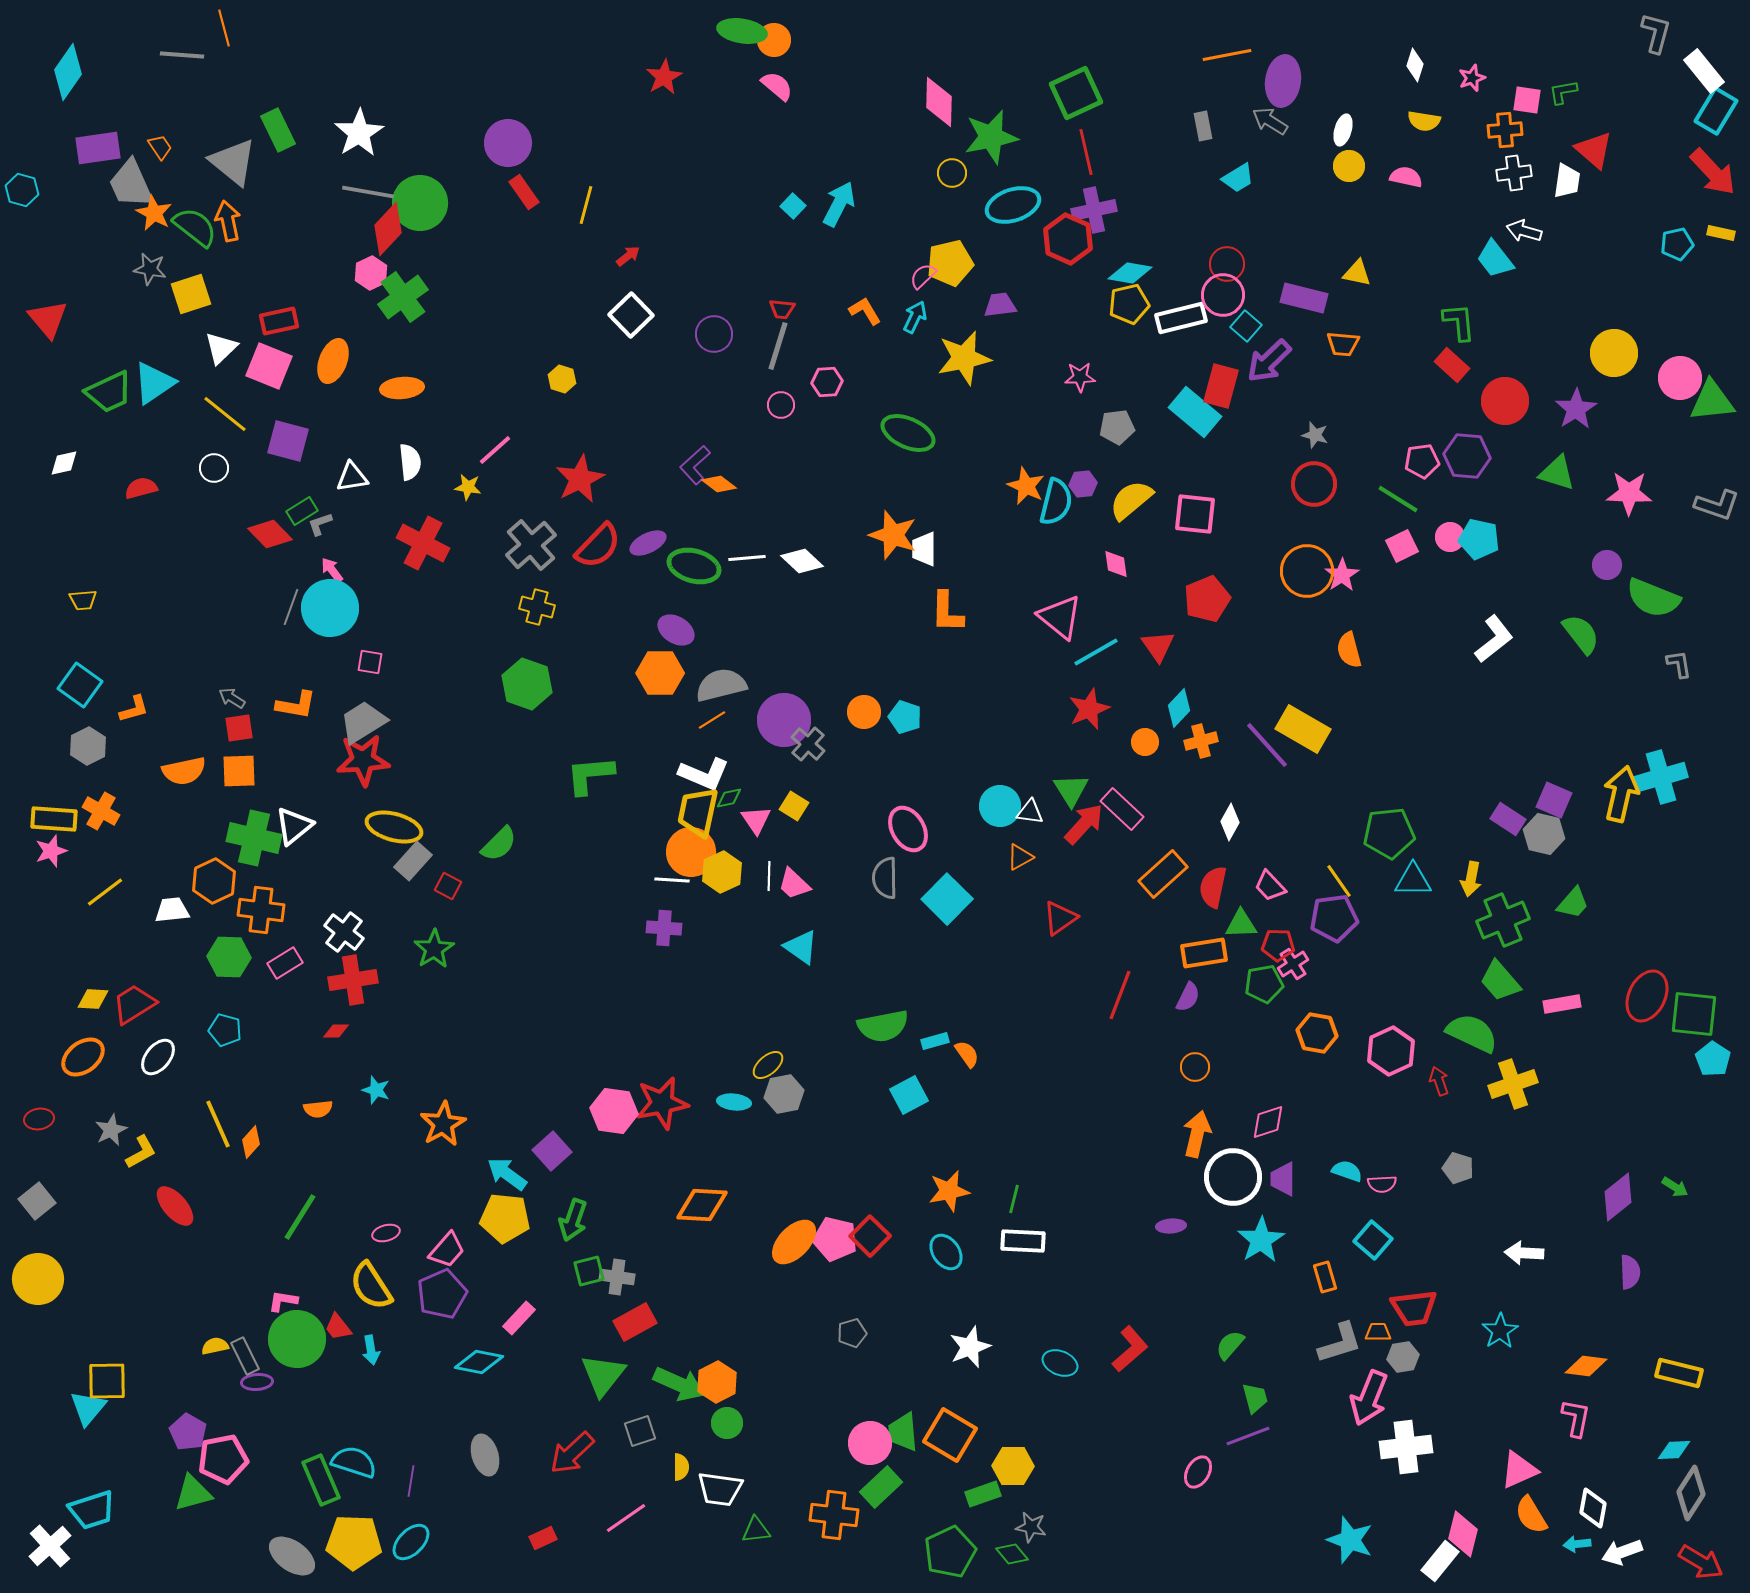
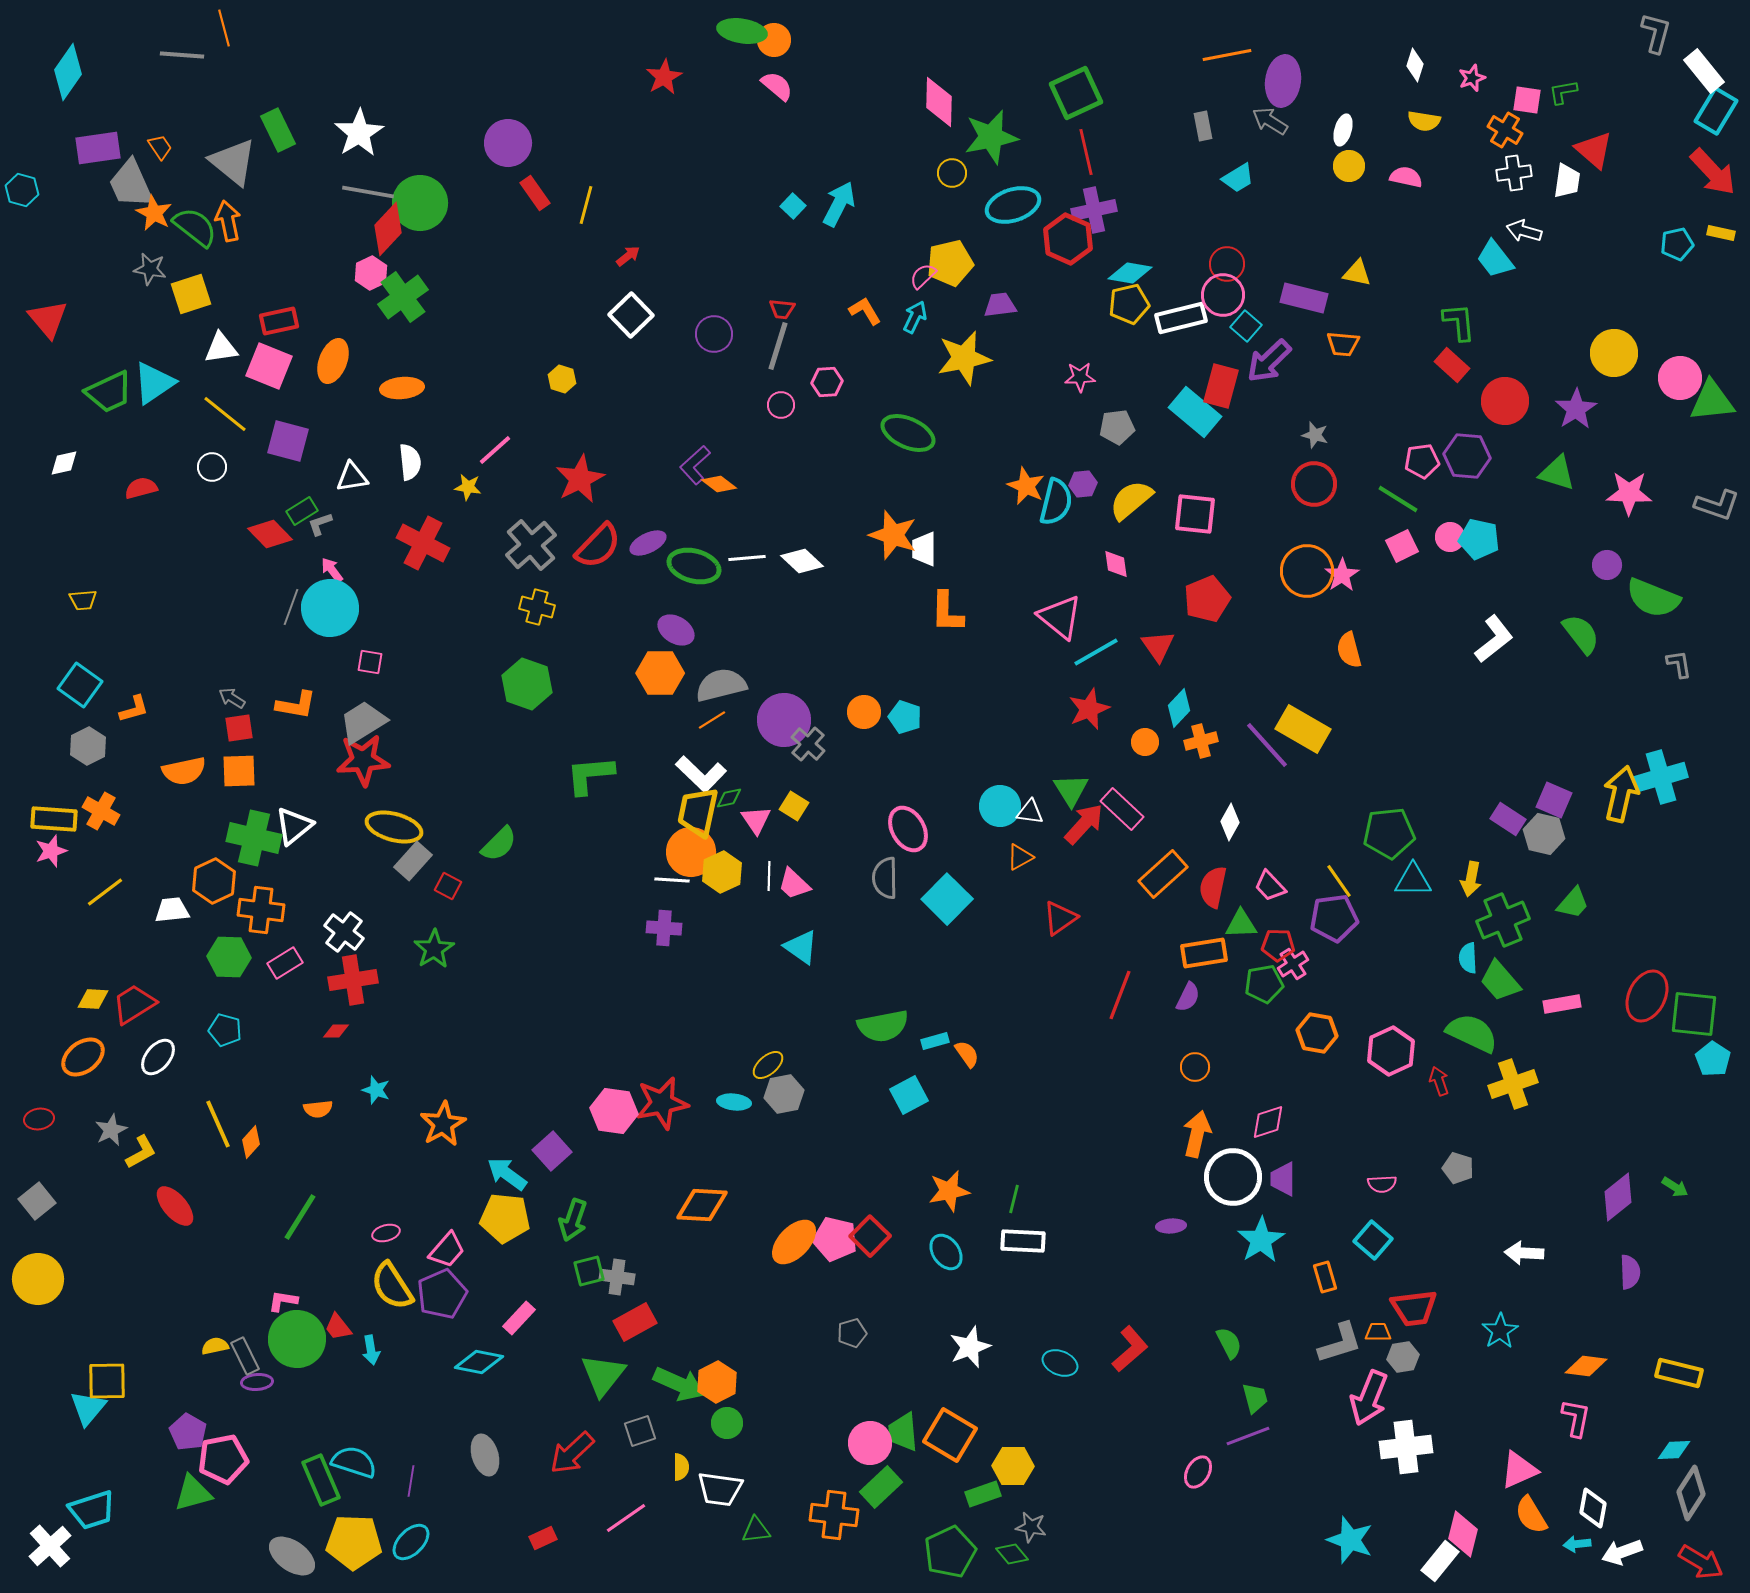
orange cross at (1505, 130): rotated 36 degrees clockwise
red rectangle at (524, 192): moved 11 px right, 1 px down
white triangle at (221, 348): rotated 36 degrees clockwise
white circle at (214, 468): moved 2 px left, 1 px up
white L-shape at (704, 774): moved 3 px left; rotated 21 degrees clockwise
cyan semicircle at (1347, 1171): moved 121 px right, 213 px up; rotated 112 degrees counterclockwise
yellow semicircle at (371, 1286): moved 21 px right
green semicircle at (1230, 1345): moved 1 px left, 2 px up; rotated 112 degrees clockwise
